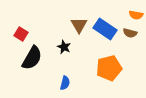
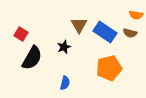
blue rectangle: moved 3 px down
black star: rotated 24 degrees clockwise
